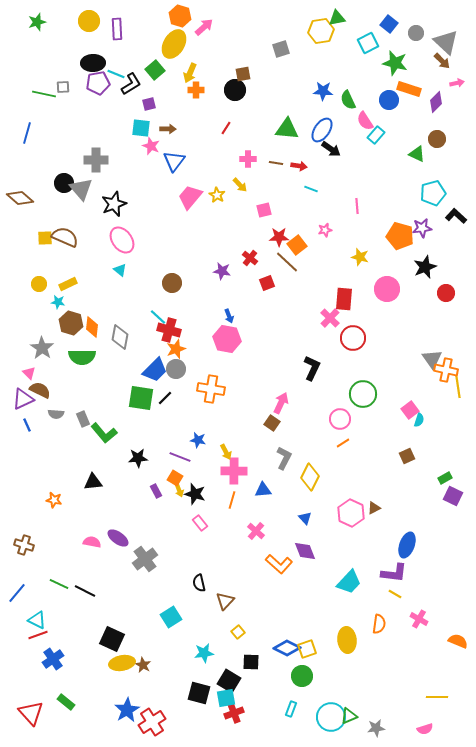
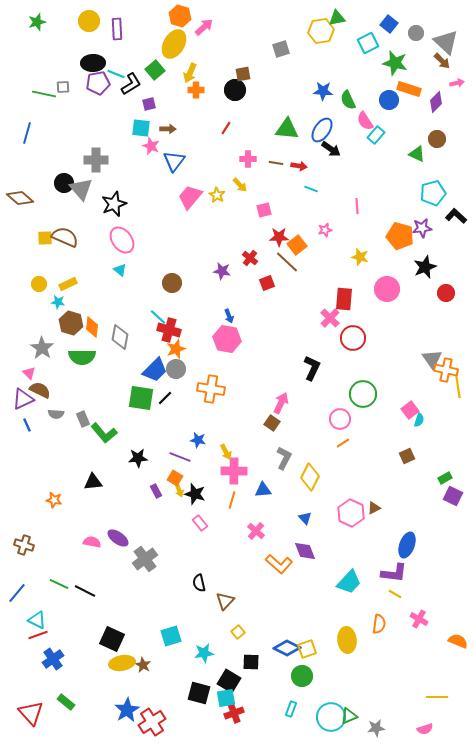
cyan square at (171, 617): moved 19 px down; rotated 15 degrees clockwise
